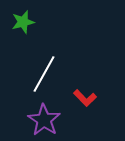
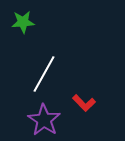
green star: rotated 10 degrees clockwise
red L-shape: moved 1 px left, 5 px down
